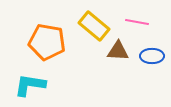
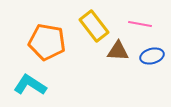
pink line: moved 3 px right, 2 px down
yellow rectangle: rotated 12 degrees clockwise
blue ellipse: rotated 15 degrees counterclockwise
cyan L-shape: rotated 24 degrees clockwise
